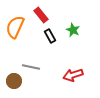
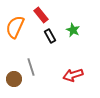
gray line: rotated 60 degrees clockwise
brown circle: moved 2 px up
